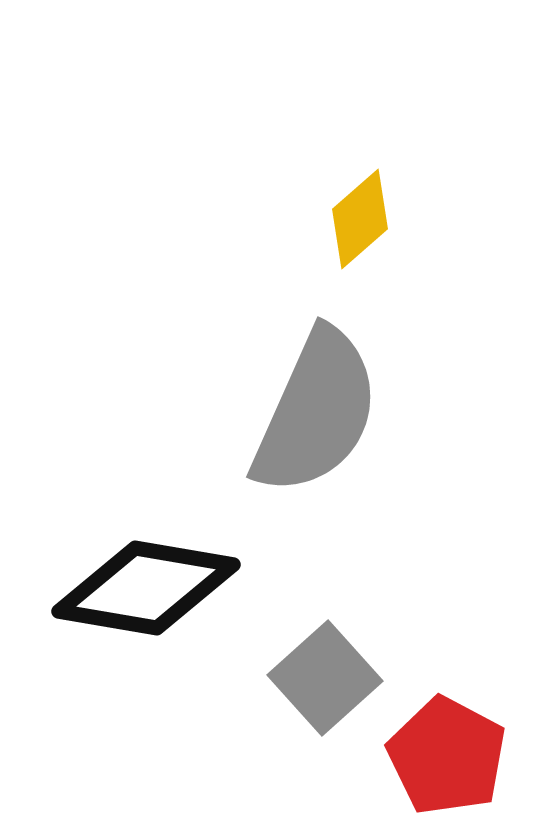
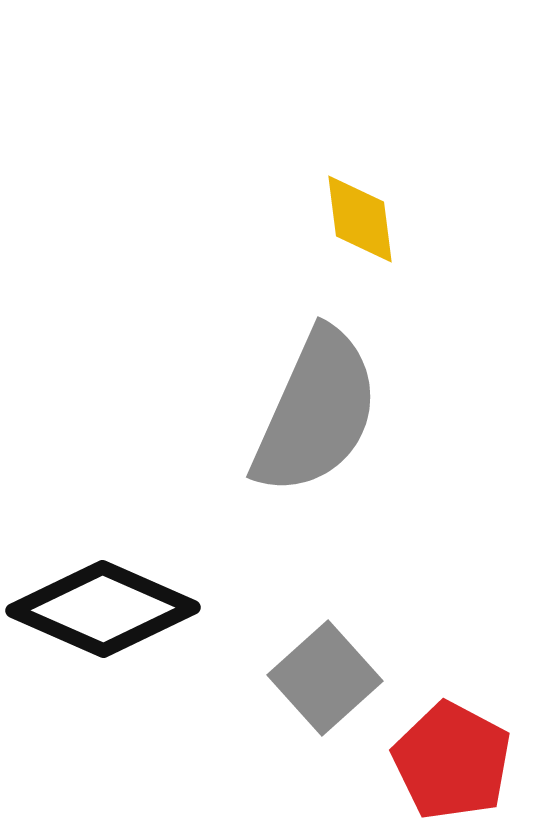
yellow diamond: rotated 56 degrees counterclockwise
black diamond: moved 43 px left, 21 px down; rotated 14 degrees clockwise
red pentagon: moved 5 px right, 5 px down
